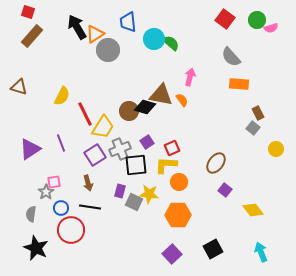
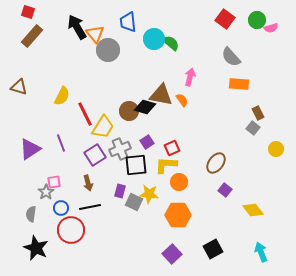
orange triangle at (95, 34): rotated 36 degrees counterclockwise
black line at (90, 207): rotated 20 degrees counterclockwise
